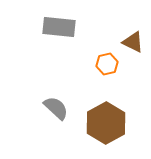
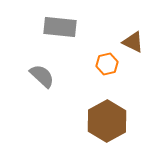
gray rectangle: moved 1 px right
gray semicircle: moved 14 px left, 32 px up
brown hexagon: moved 1 px right, 2 px up
